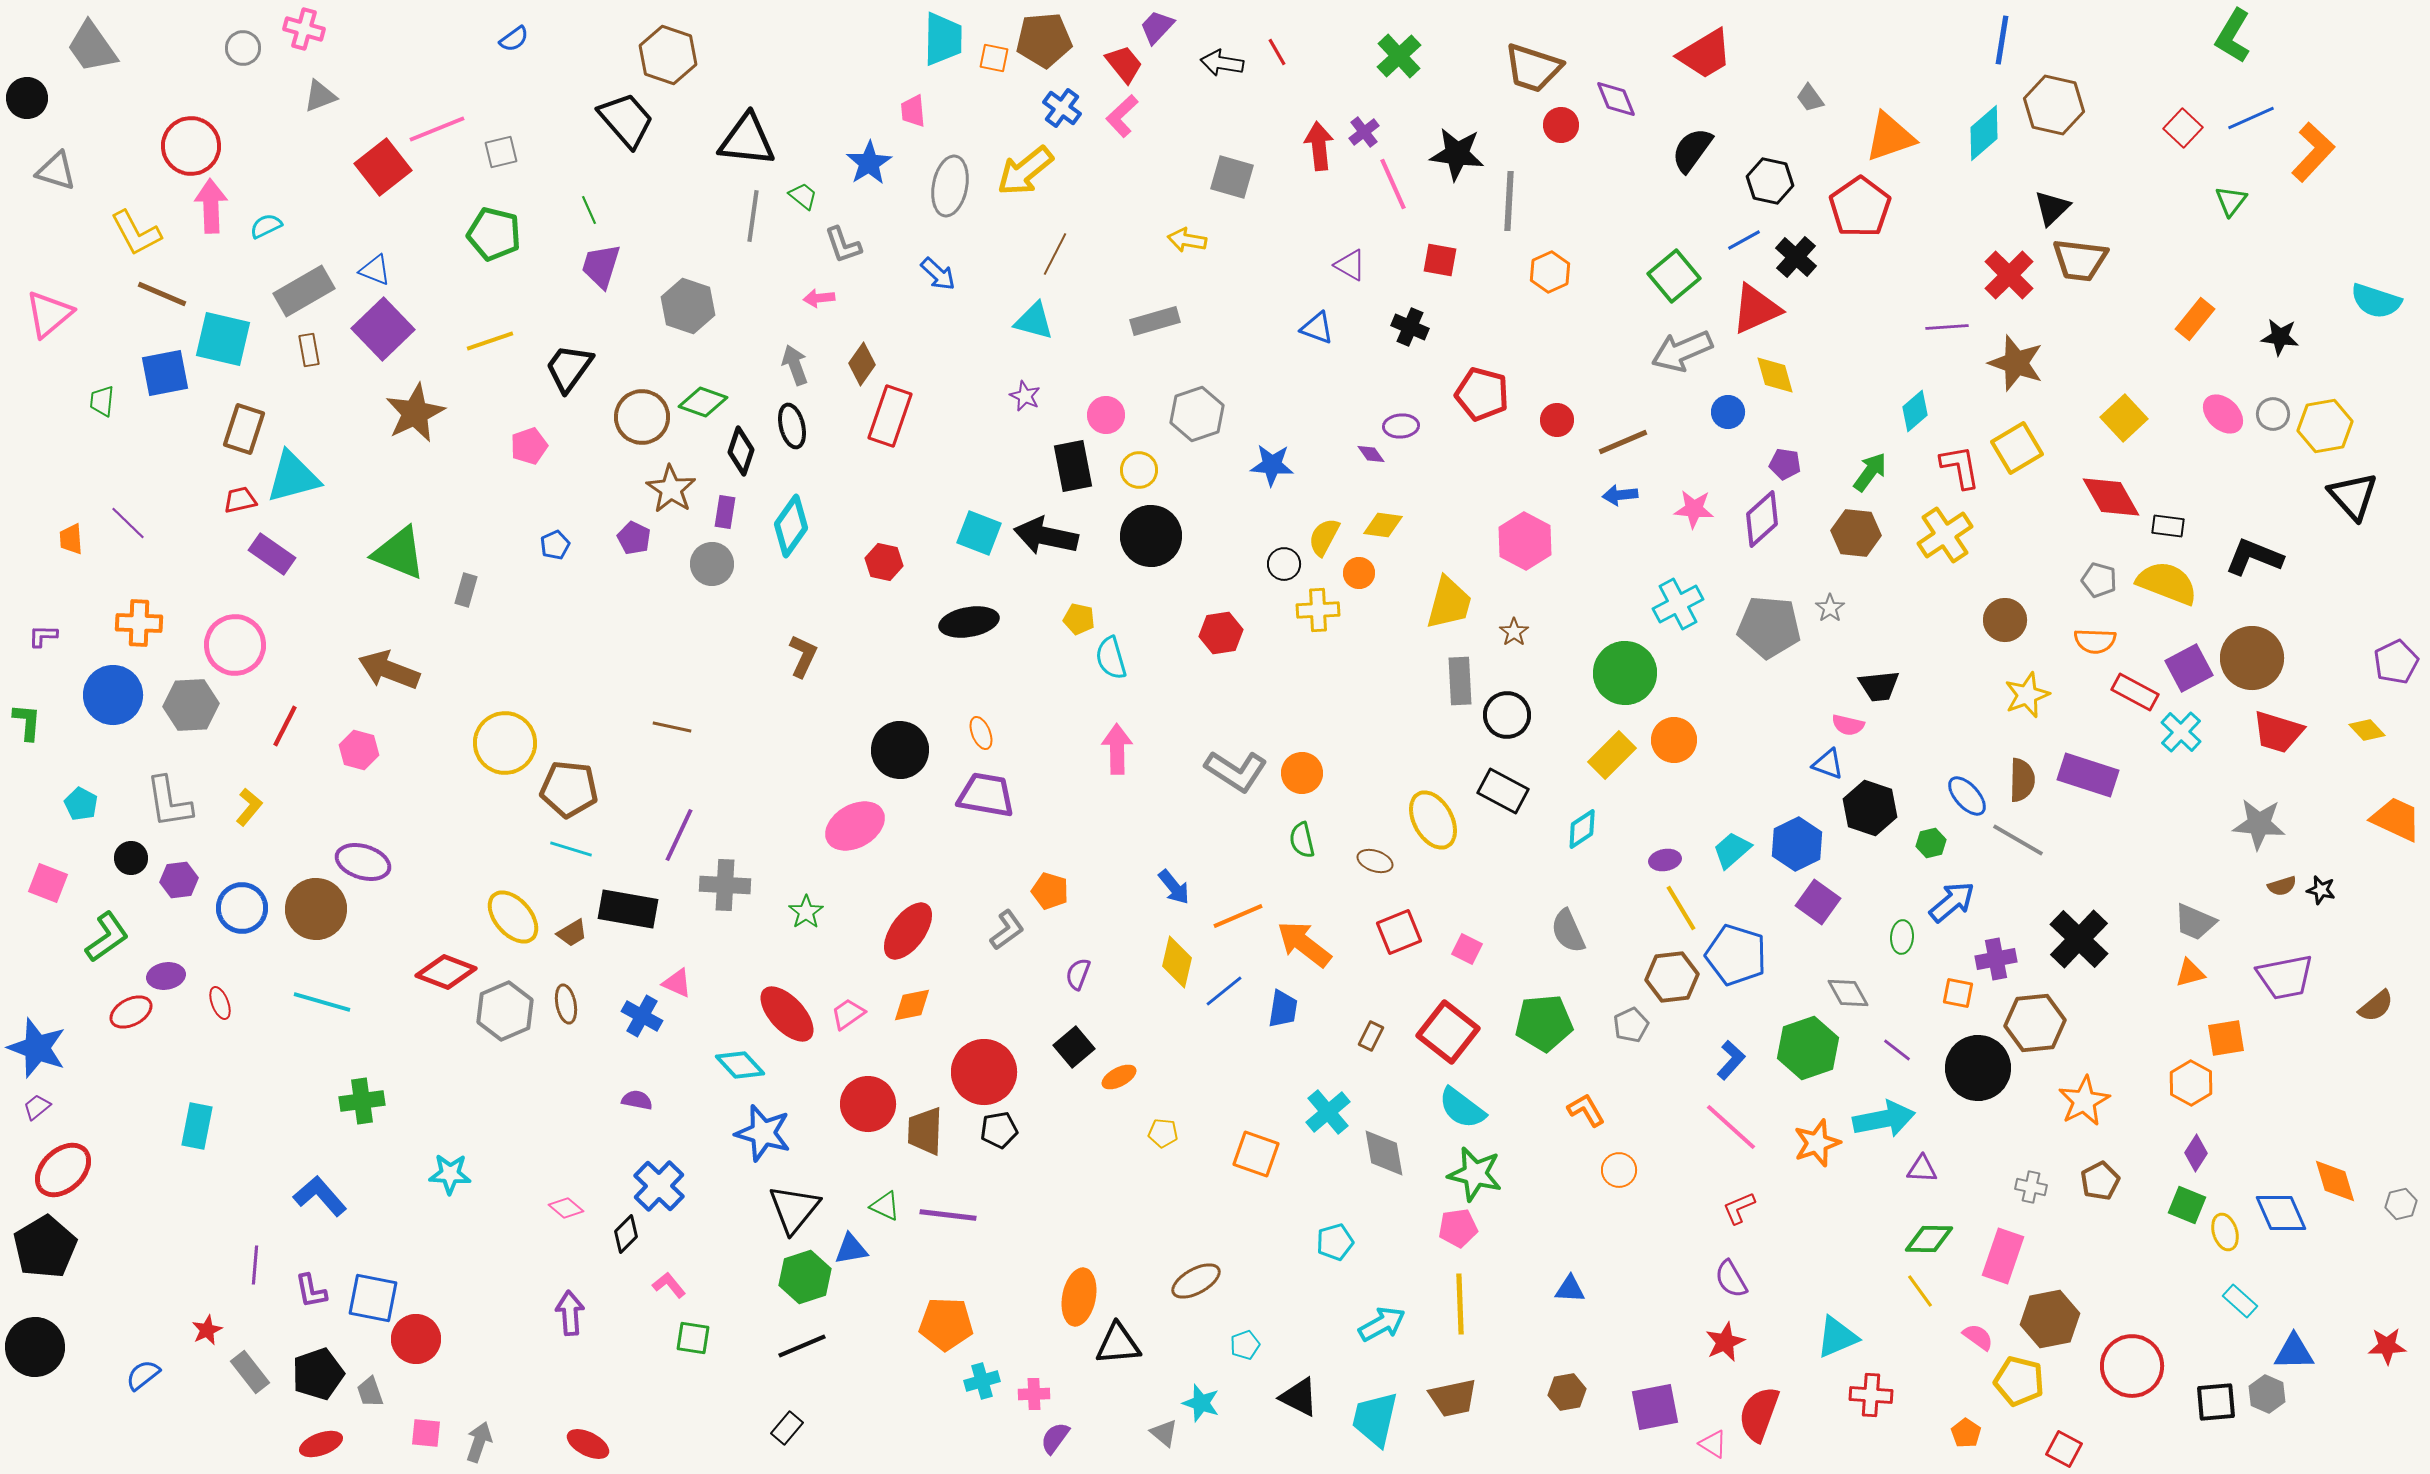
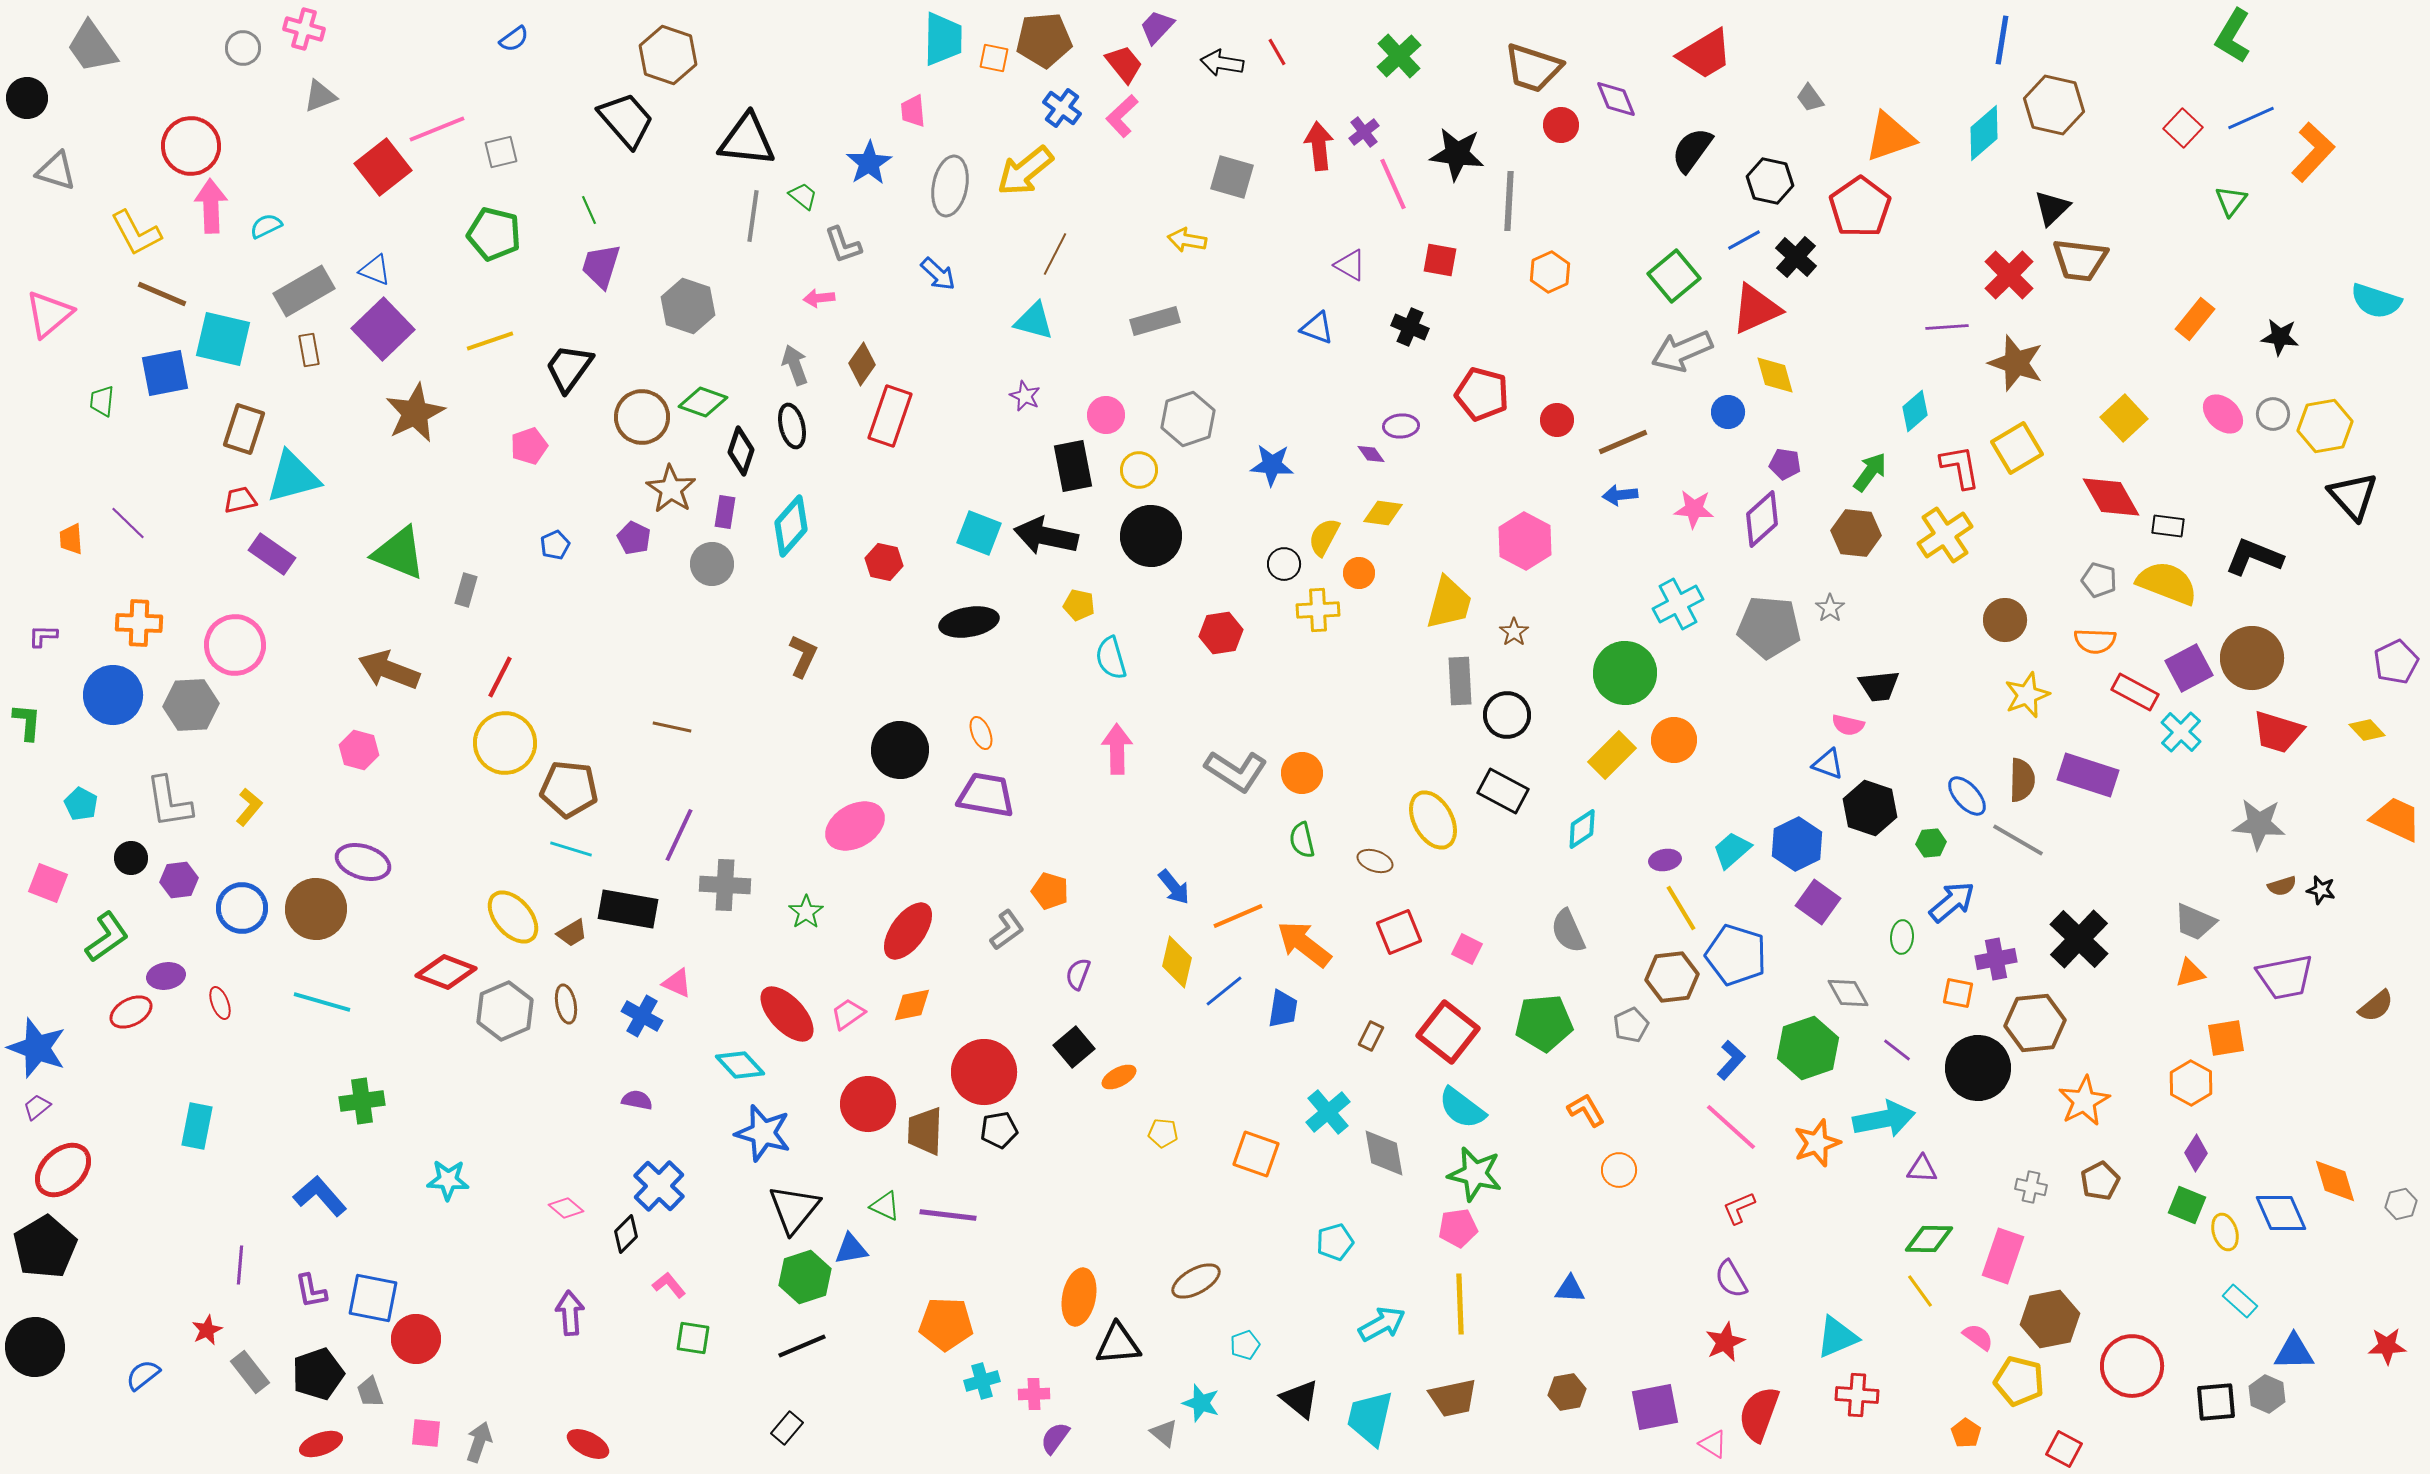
gray hexagon at (1197, 414): moved 9 px left, 5 px down
yellow diamond at (1383, 525): moved 12 px up
cyan diamond at (791, 526): rotated 6 degrees clockwise
yellow pentagon at (1079, 619): moved 14 px up
red line at (285, 726): moved 215 px right, 49 px up
green hexagon at (1931, 843): rotated 8 degrees clockwise
cyan star at (450, 1174): moved 2 px left, 6 px down
purple line at (255, 1265): moved 15 px left
red cross at (1871, 1395): moved 14 px left
black triangle at (1299, 1397): moved 1 px right, 2 px down; rotated 12 degrees clockwise
cyan trapezoid at (1375, 1419): moved 5 px left, 1 px up
